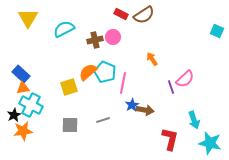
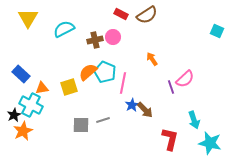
brown semicircle: moved 3 px right
orange triangle: moved 19 px right
brown arrow: rotated 36 degrees clockwise
gray square: moved 11 px right
orange star: rotated 18 degrees counterclockwise
